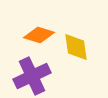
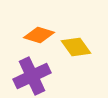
yellow diamond: rotated 28 degrees counterclockwise
